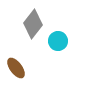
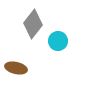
brown ellipse: rotated 40 degrees counterclockwise
